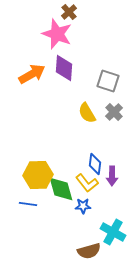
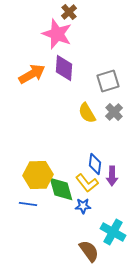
gray square: rotated 35 degrees counterclockwise
brown semicircle: rotated 110 degrees counterclockwise
